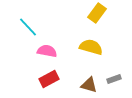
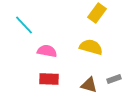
cyan line: moved 4 px left, 2 px up
red rectangle: rotated 30 degrees clockwise
